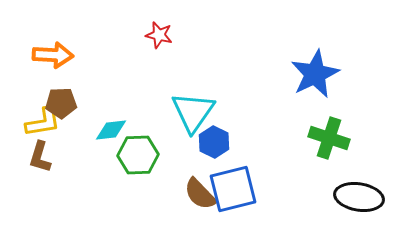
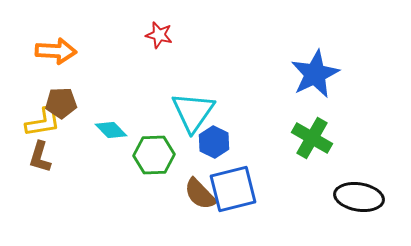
orange arrow: moved 3 px right, 4 px up
cyan diamond: rotated 52 degrees clockwise
green cross: moved 17 px left; rotated 12 degrees clockwise
green hexagon: moved 16 px right
